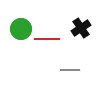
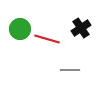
green circle: moved 1 px left
red line: rotated 15 degrees clockwise
